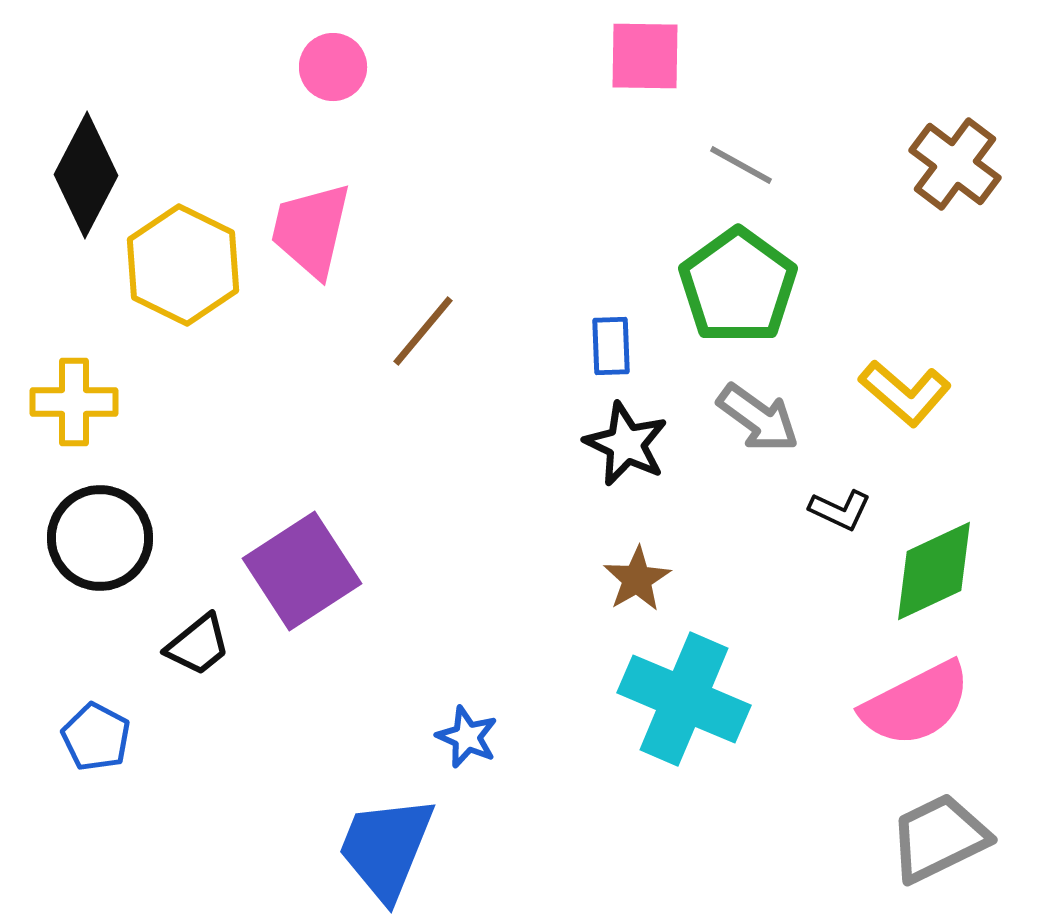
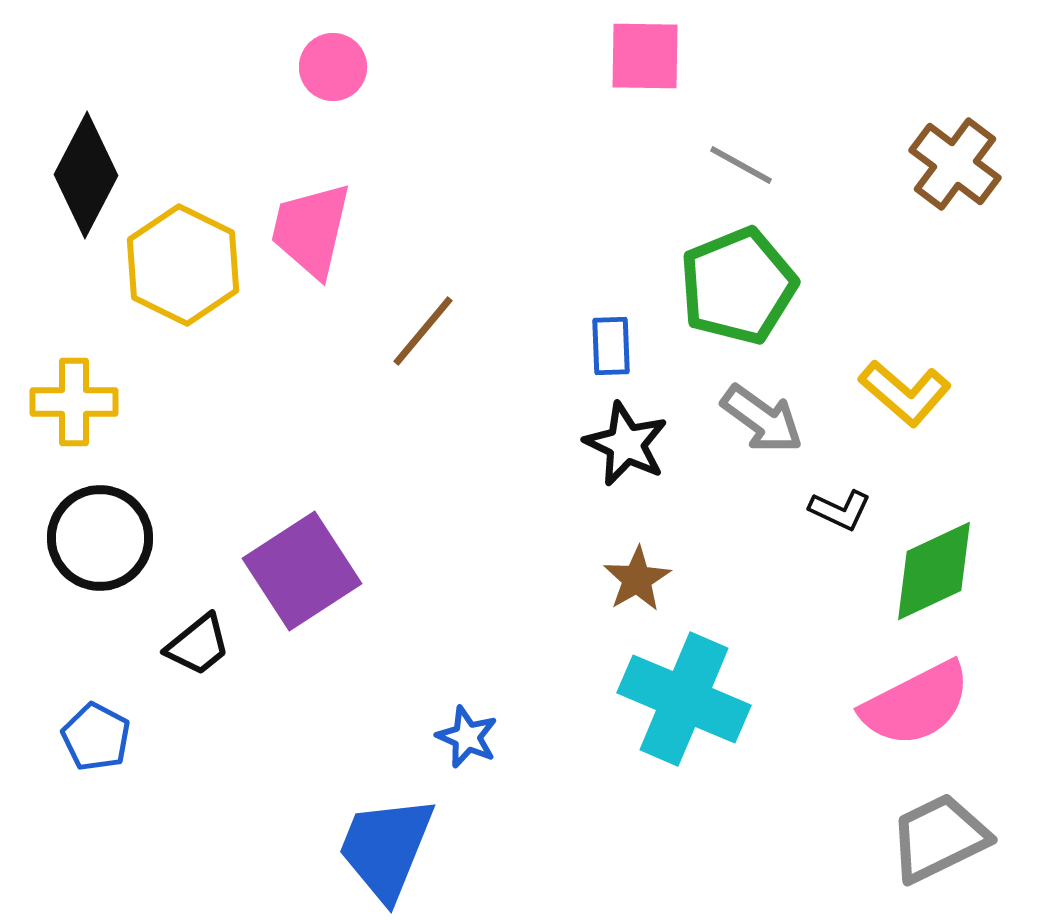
green pentagon: rotated 14 degrees clockwise
gray arrow: moved 4 px right, 1 px down
